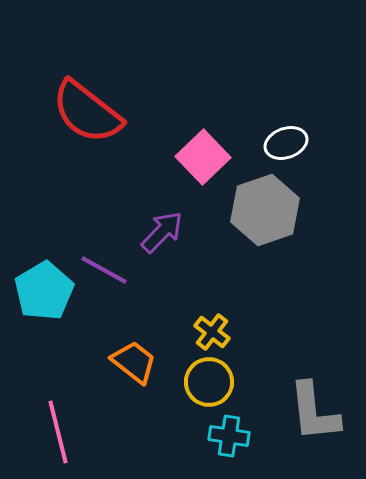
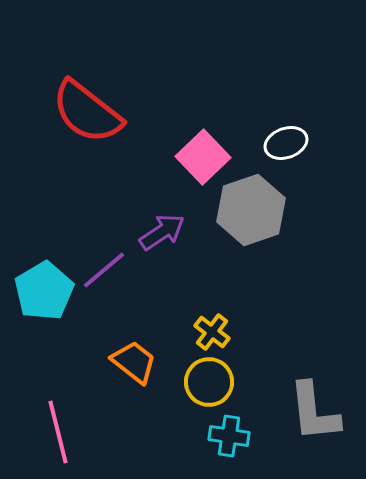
gray hexagon: moved 14 px left
purple arrow: rotated 12 degrees clockwise
purple line: rotated 69 degrees counterclockwise
